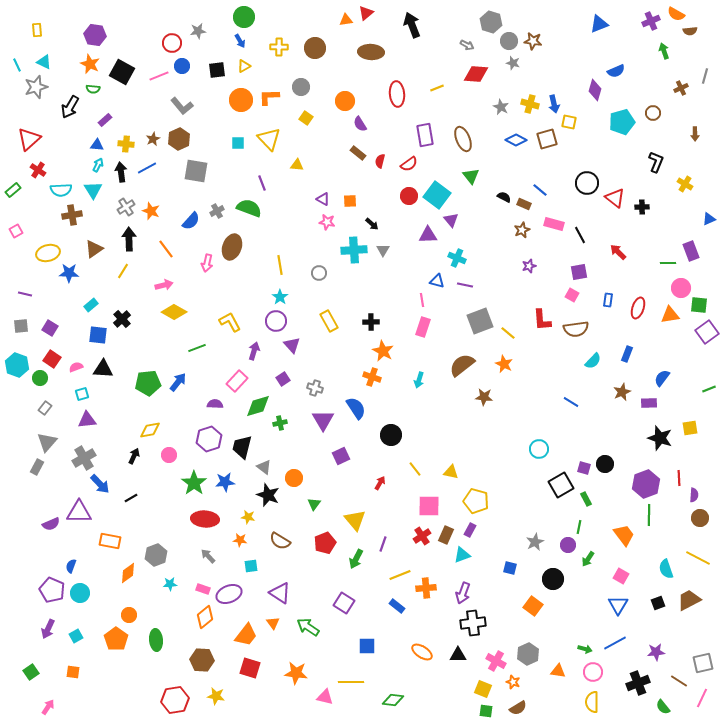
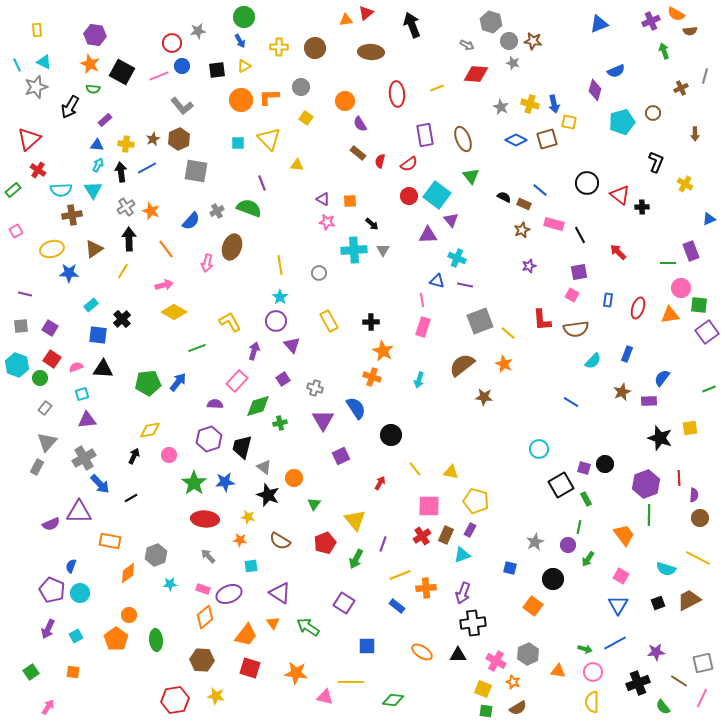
red triangle at (615, 198): moved 5 px right, 3 px up
yellow ellipse at (48, 253): moved 4 px right, 4 px up
purple rectangle at (649, 403): moved 2 px up
cyan semicircle at (666, 569): rotated 54 degrees counterclockwise
